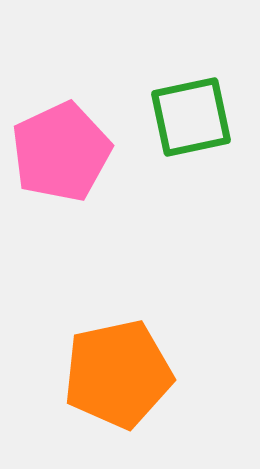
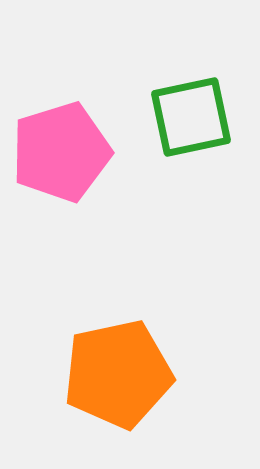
pink pentagon: rotated 8 degrees clockwise
